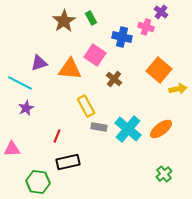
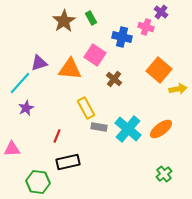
cyan line: rotated 75 degrees counterclockwise
yellow rectangle: moved 2 px down
